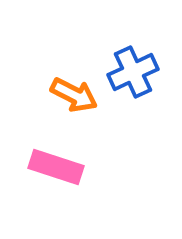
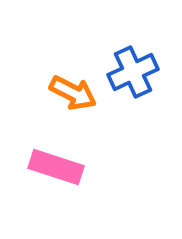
orange arrow: moved 1 px left, 2 px up
